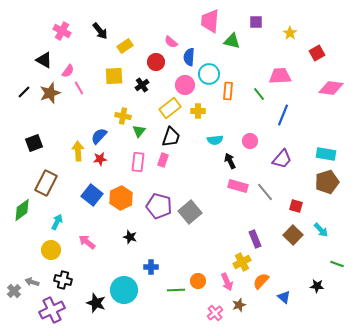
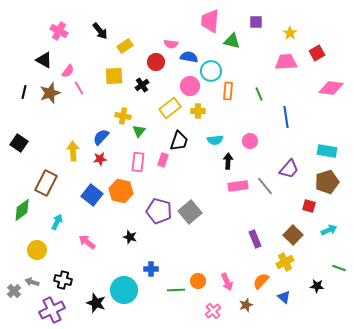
pink cross at (62, 31): moved 3 px left
pink semicircle at (171, 42): moved 2 px down; rotated 32 degrees counterclockwise
blue semicircle at (189, 57): rotated 96 degrees clockwise
cyan circle at (209, 74): moved 2 px right, 3 px up
pink trapezoid at (280, 76): moved 6 px right, 14 px up
pink circle at (185, 85): moved 5 px right, 1 px down
black line at (24, 92): rotated 32 degrees counterclockwise
green line at (259, 94): rotated 16 degrees clockwise
blue line at (283, 115): moved 3 px right, 2 px down; rotated 30 degrees counterclockwise
blue semicircle at (99, 136): moved 2 px right, 1 px down
black trapezoid at (171, 137): moved 8 px right, 4 px down
black square at (34, 143): moved 15 px left; rotated 36 degrees counterclockwise
yellow arrow at (78, 151): moved 5 px left
cyan rectangle at (326, 154): moved 1 px right, 3 px up
purple trapezoid at (282, 159): moved 7 px right, 10 px down
black arrow at (230, 161): moved 2 px left; rotated 28 degrees clockwise
pink rectangle at (238, 186): rotated 24 degrees counterclockwise
gray line at (265, 192): moved 6 px up
orange hexagon at (121, 198): moved 7 px up; rotated 20 degrees counterclockwise
purple pentagon at (159, 206): moved 5 px down
red square at (296, 206): moved 13 px right
cyan arrow at (321, 230): moved 8 px right; rotated 70 degrees counterclockwise
yellow circle at (51, 250): moved 14 px left
yellow cross at (242, 262): moved 43 px right
green line at (337, 264): moved 2 px right, 4 px down
blue cross at (151, 267): moved 2 px down
brown star at (239, 305): moved 7 px right
pink cross at (215, 313): moved 2 px left, 2 px up
